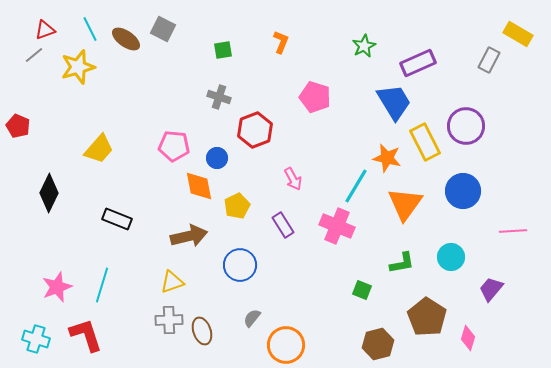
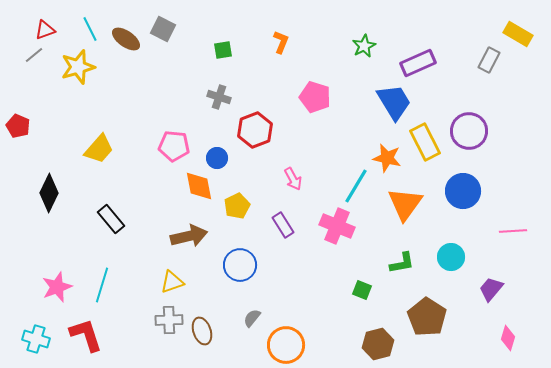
purple circle at (466, 126): moved 3 px right, 5 px down
black rectangle at (117, 219): moved 6 px left; rotated 28 degrees clockwise
pink diamond at (468, 338): moved 40 px right
